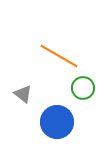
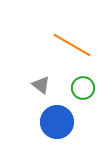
orange line: moved 13 px right, 11 px up
gray triangle: moved 18 px right, 9 px up
